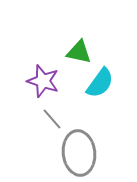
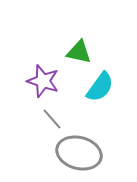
cyan semicircle: moved 4 px down
gray ellipse: rotated 69 degrees counterclockwise
